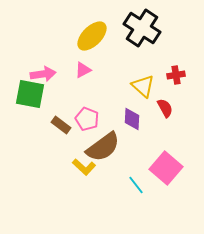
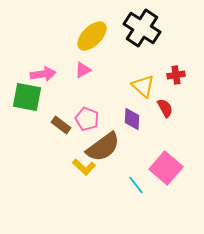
green square: moved 3 px left, 3 px down
